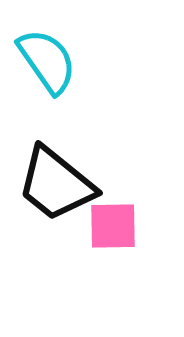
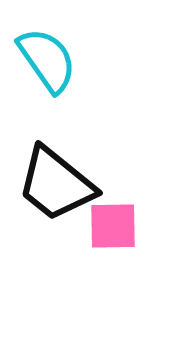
cyan semicircle: moved 1 px up
